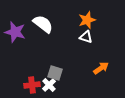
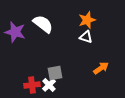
gray square: rotated 28 degrees counterclockwise
